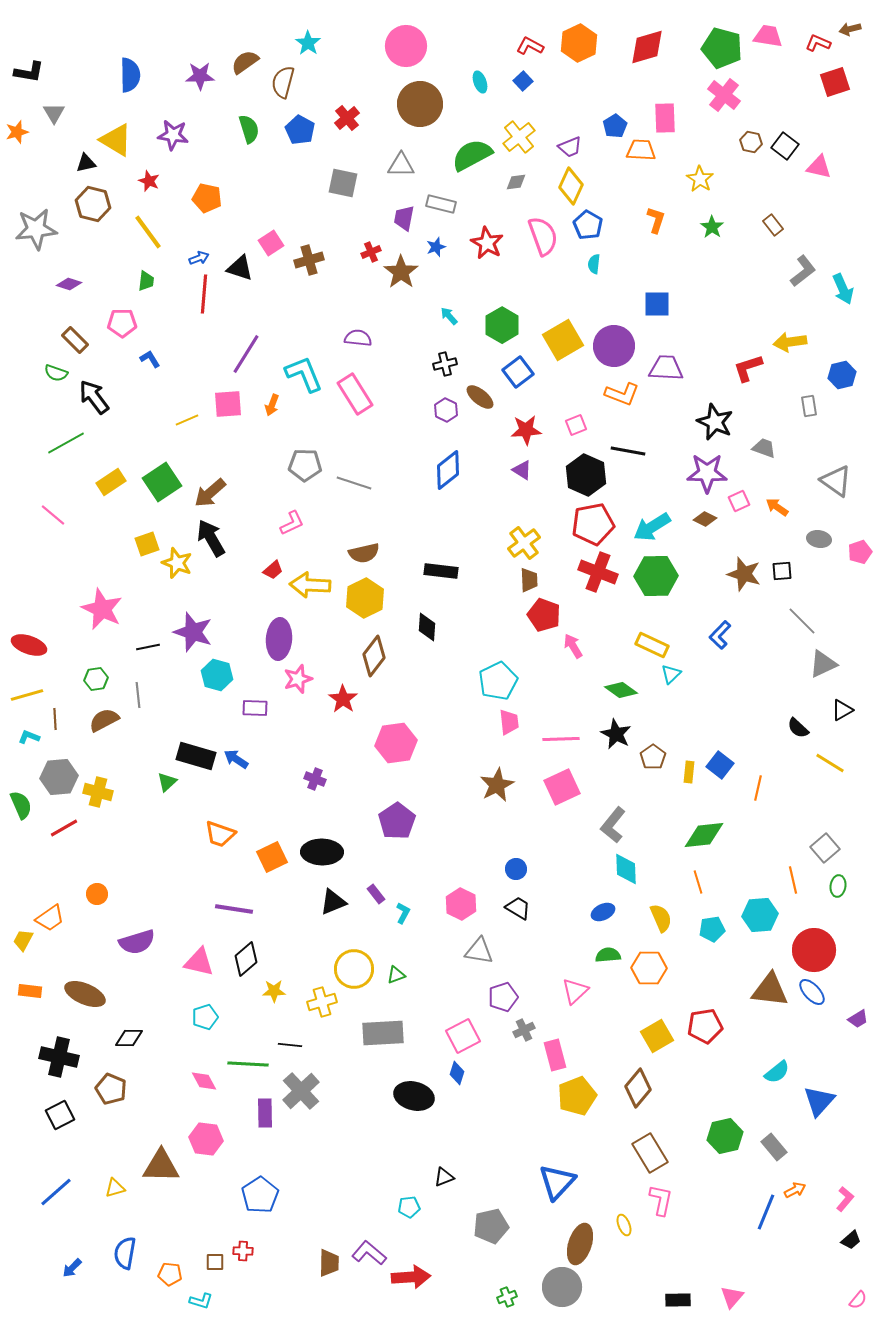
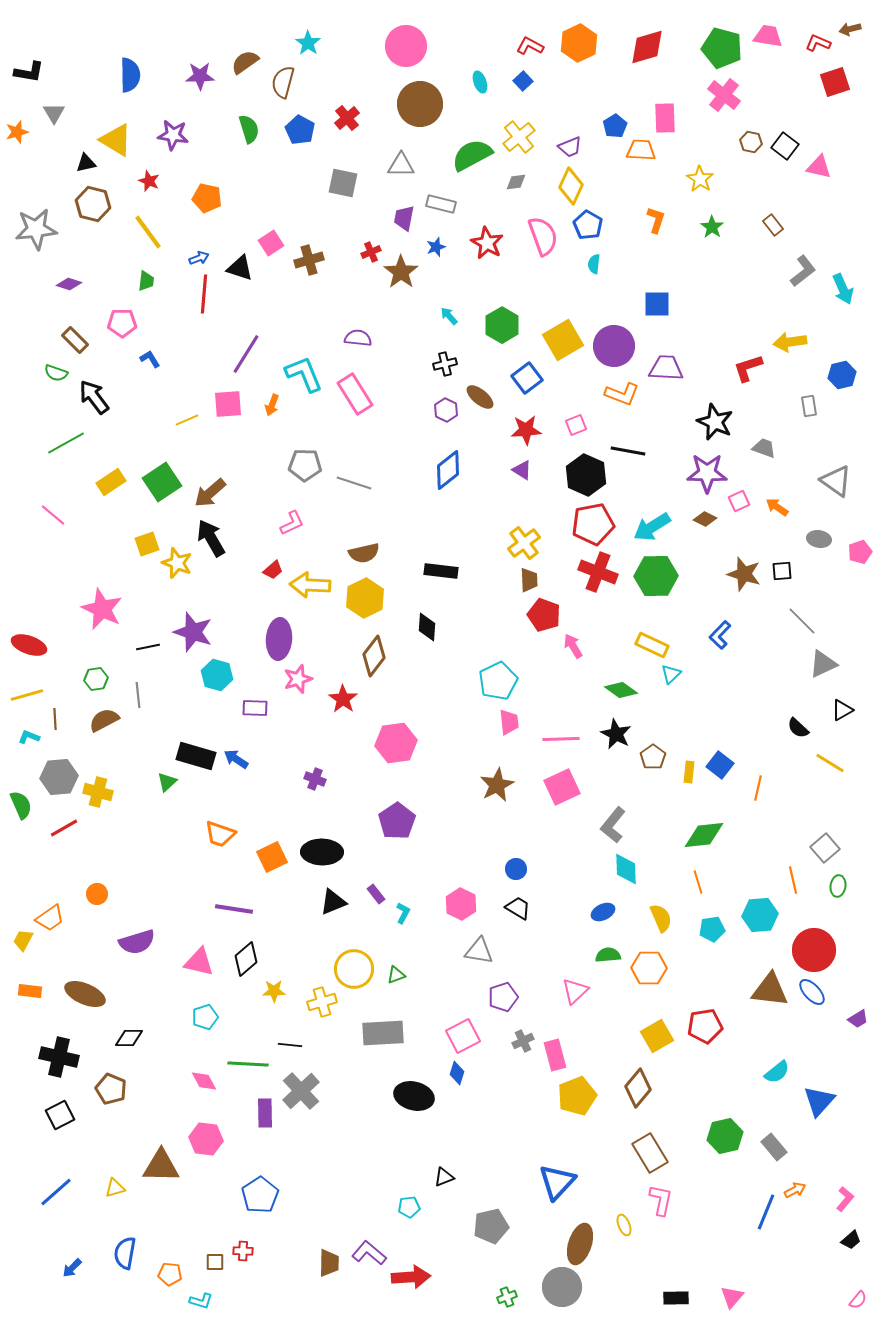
blue square at (518, 372): moved 9 px right, 6 px down
gray cross at (524, 1030): moved 1 px left, 11 px down
black rectangle at (678, 1300): moved 2 px left, 2 px up
